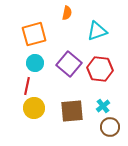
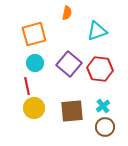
red line: rotated 24 degrees counterclockwise
brown circle: moved 5 px left
